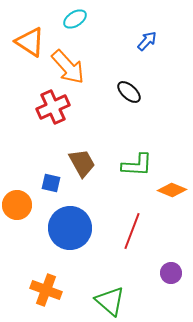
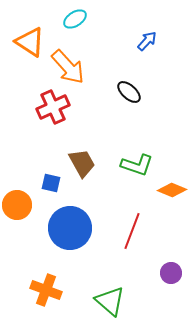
green L-shape: rotated 16 degrees clockwise
